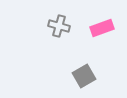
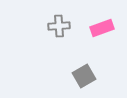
gray cross: rotated 20 degrees counterclockwise
